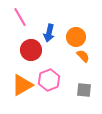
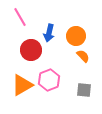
orange circle: moved 1 px up
